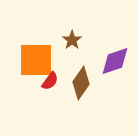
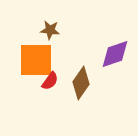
brown star: moved 22 px left, 10 px up; rotated 30 degrees counterclockwise
purple diamond: moved 7 px up
